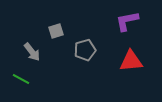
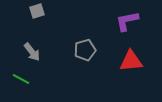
gray square: moved 19 px left, 20 px up
